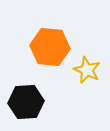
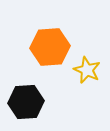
orange hexagon: rotated 9 degrees counterclockwise
